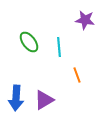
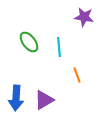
purple star: moved 1 px left, 3 px up
